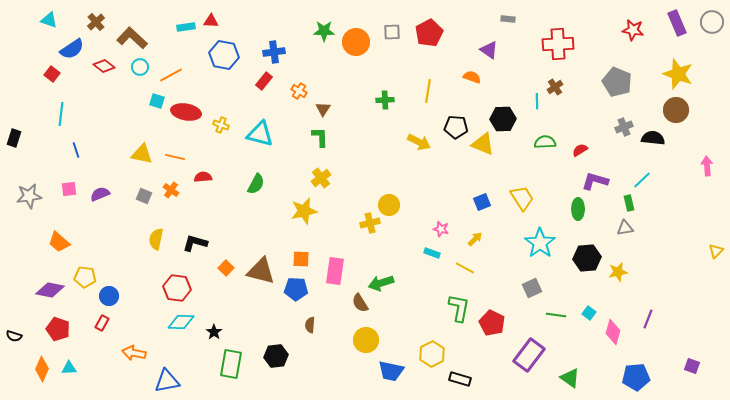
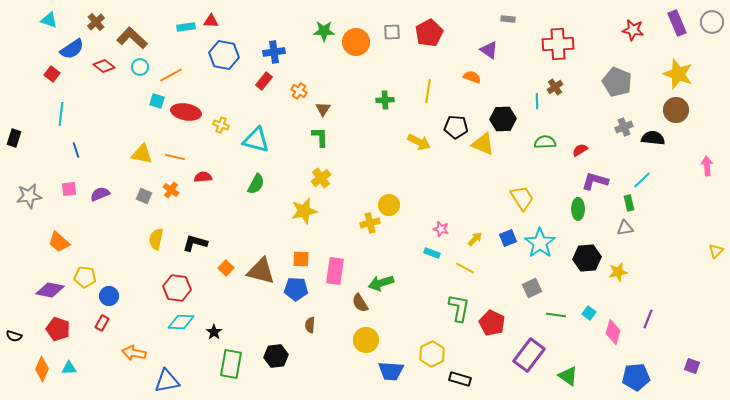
cyan triangle at (260, 134): moved 4 px left, 6 px down
blue square at (482, 202): moved 26 px right, 36 px down
blue trapezoid at (391, 371): rotated 8 degrees counterclockwise
green triangle at (570, 378): moved 2 px left, 2 px up
